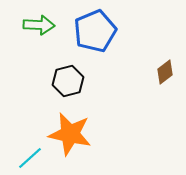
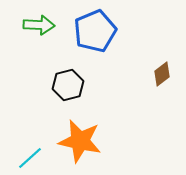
brown diamond: moved 3 px left, 2 px down
black hexagon: moved 4 px down
orange star: moved 10 px right, 7 px down
